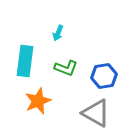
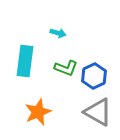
cyan arrow: rotated 98 degrees counterclockwise
blue hexagon: moved 10 px left; rotated 15 degrees counterclockwise
orange star: moved 11 px down
gray triangle: moved 2 px right, 1 px up
